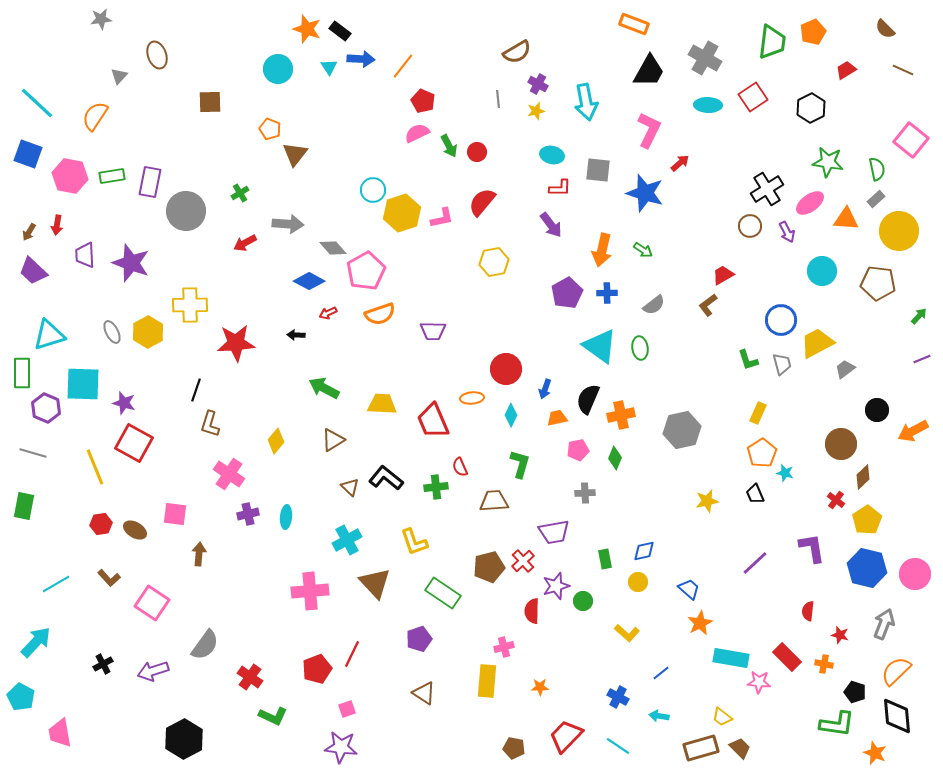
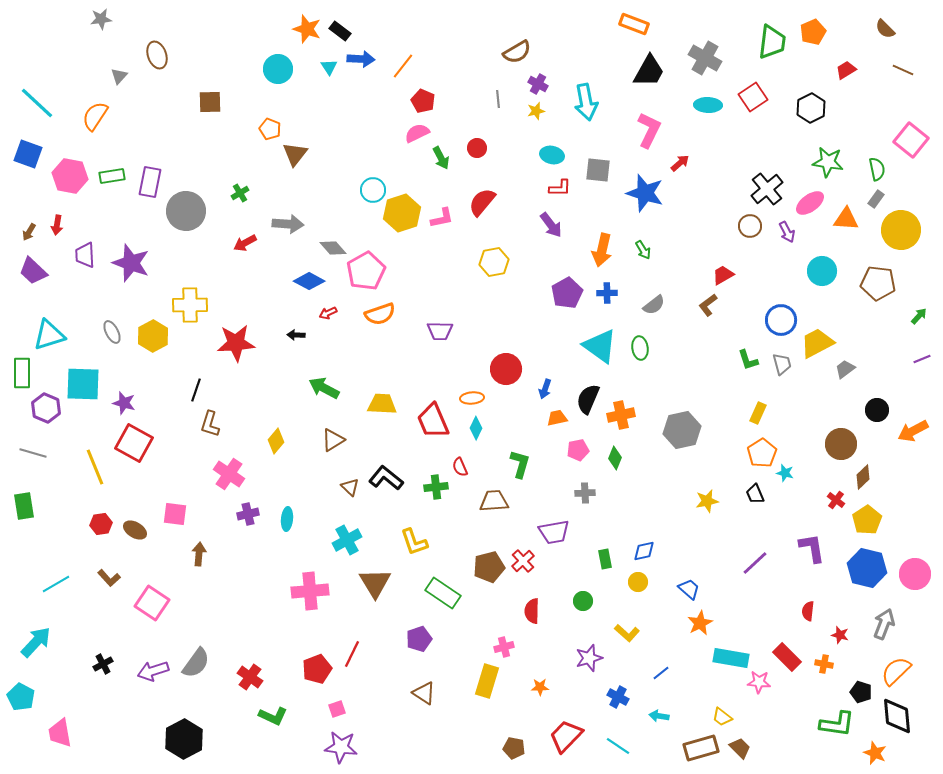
green arrow at (449, 146): moved 8 px left, 12 px down
red circle at (477, 152): moved 4 px up
black cross at (767, 189): rotated 8 degrees counterclockwise
gray rectangle at (876, 199): rotated 12 degrees counterclockwise
yellow circle at (899, 231): moved 2 px right, 1 px up
green arrow at (643, 250): rotated 24 degrees clockwise
purple trapezoid at (433, 331): moved 7 px right
yellow hexagon at (148, 332): moved 5 px right, 4 px down
cyan diamond at (511, 415): moved 35 px left, 13 px down
green rectangle at (24, 506): rotated 20 degrees counterclockwise
cyan ellipse at (286, 517): moved 1 px right, 2 px down
brown triangle at (375, 583): rotated 12 degrees clockwise
purple star at (556, 586): moved 33 px right, 72 px down
gray semicircle at (205, 645): moved 9 px left, 18 px down
yellow rectangle at (487, 681): rotated 12 degrees clockwise
black pentagon at (855, 692): moved 6 px right
pink square at (347, 709): moved 10 px left
